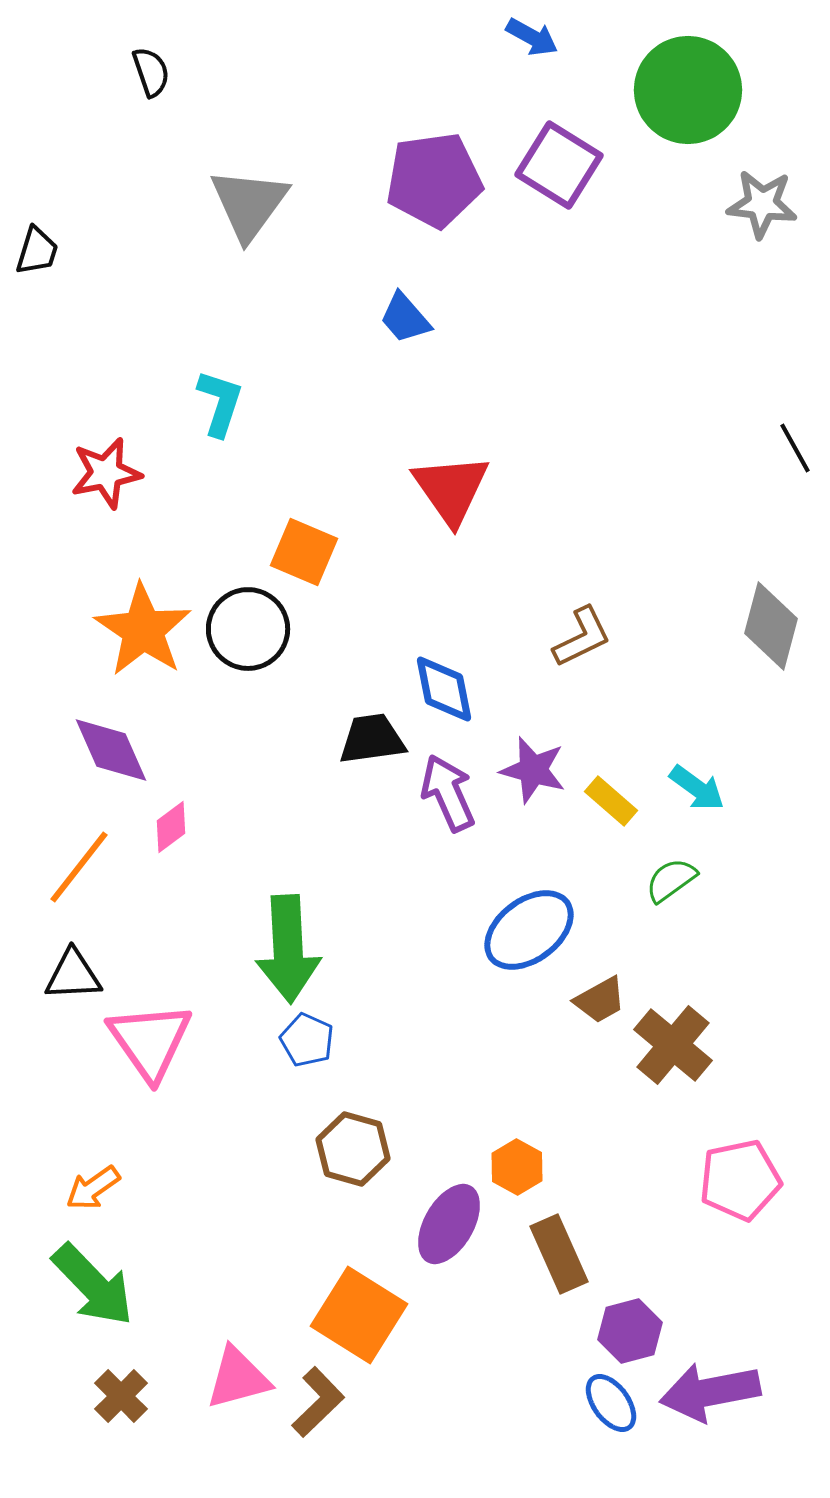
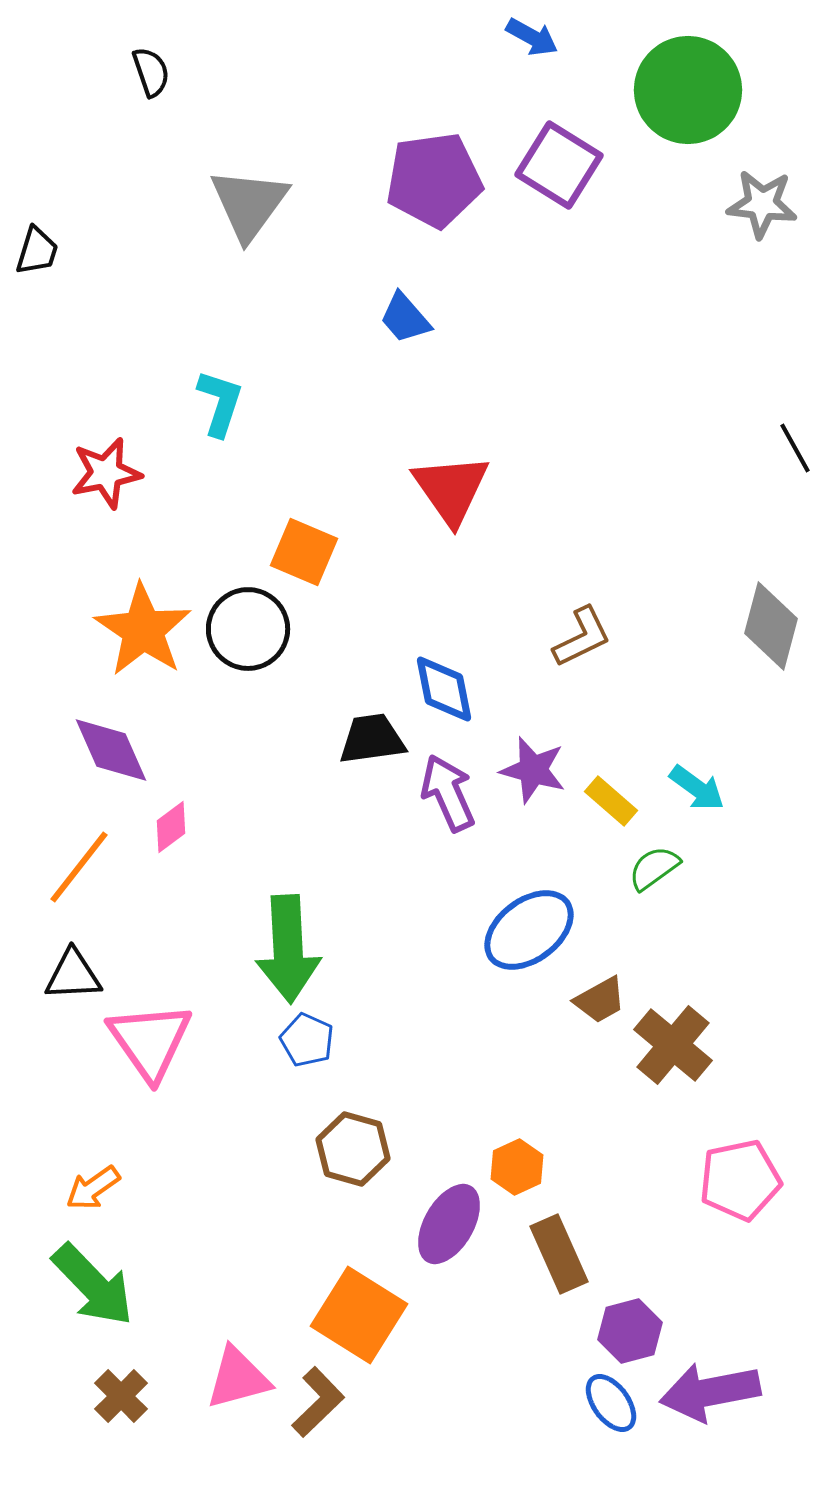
green semicircle at (671, 880): moved 17 px left, 12 px up
orange hexagon at (517, 1167): rotated 6 degrees clockwise
